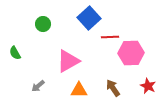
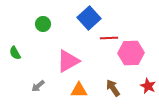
red line: moved 1 px left, 1 px down
